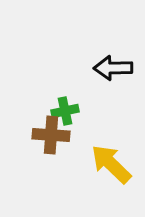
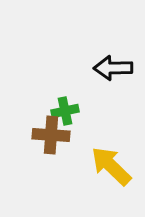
yellow arrow: moved 2 px down
